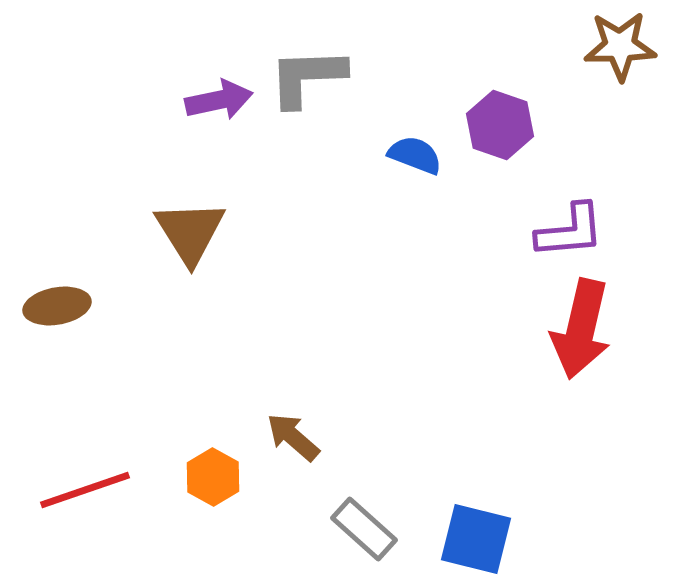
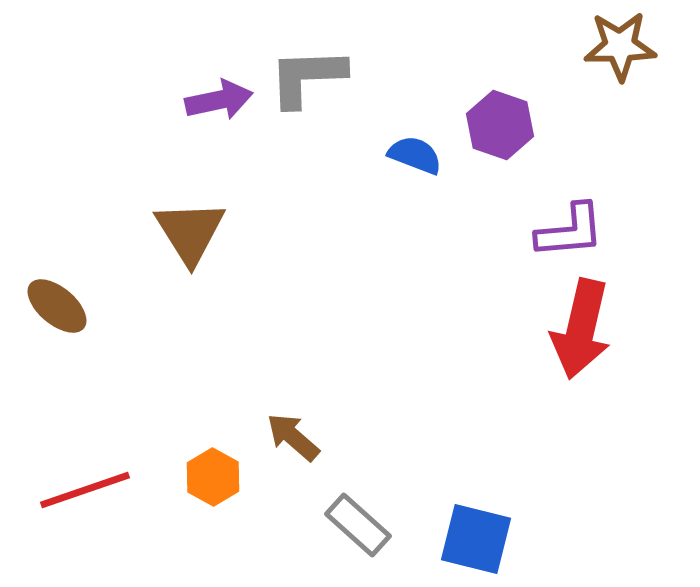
brown ellipse: rotated 50 degrees clockwise
gray rectangle: moved 6 px left, 4 px up
